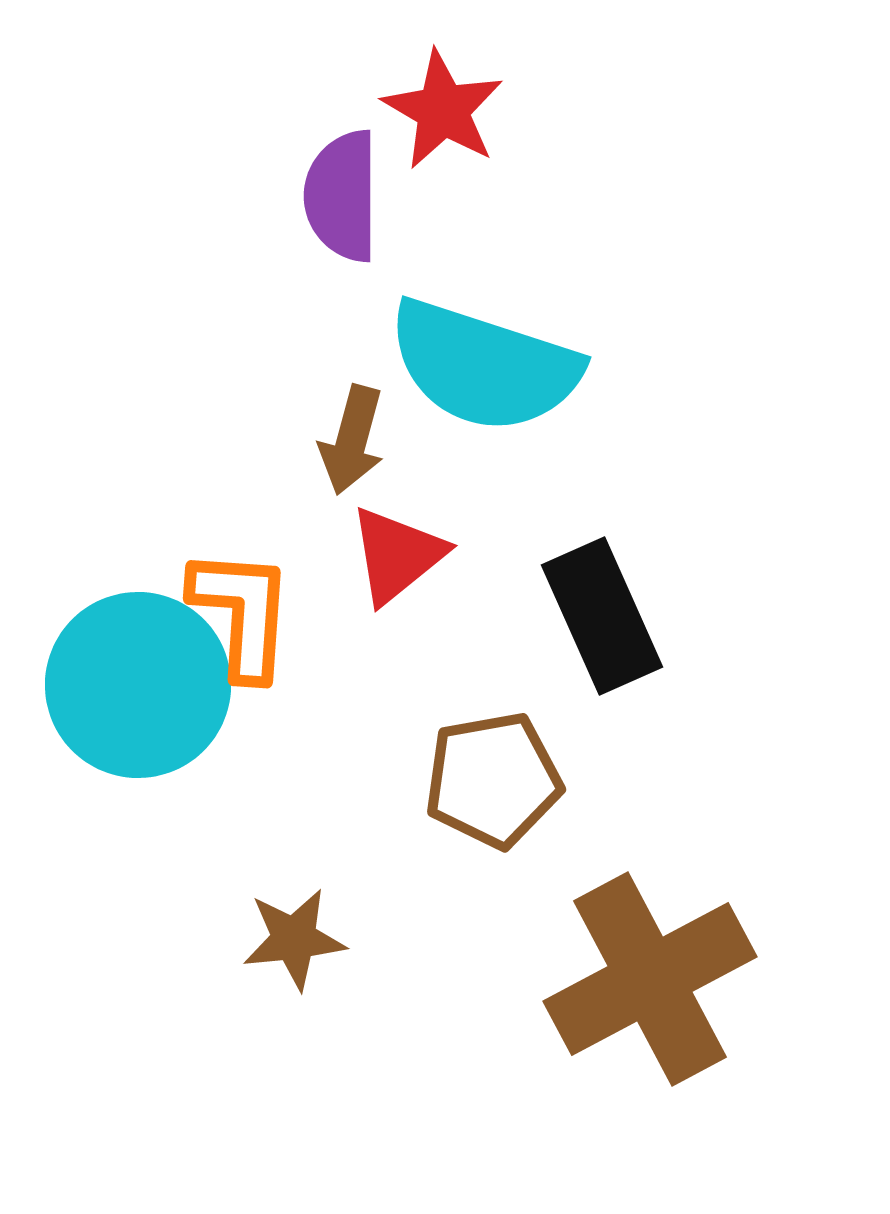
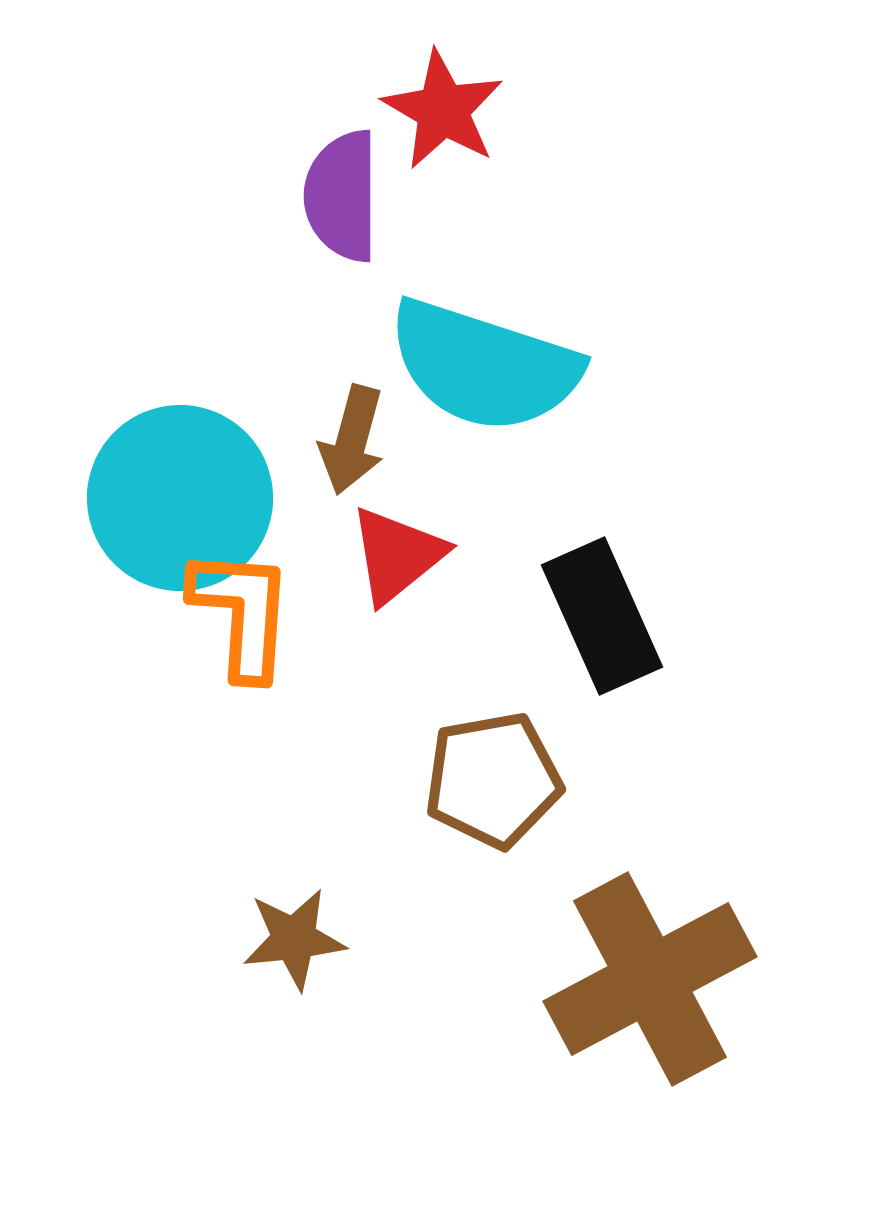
cyan circle: moved 42 px right, 187 px up
